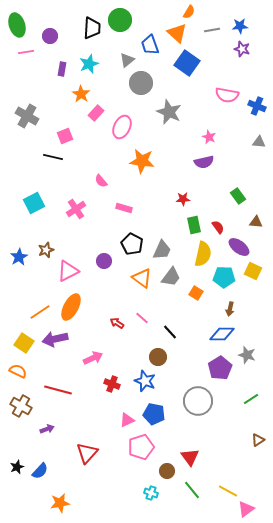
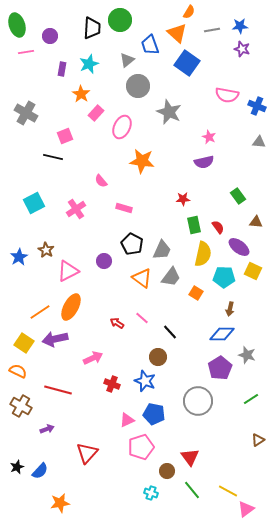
gray circle at (141, 83): moved 3 px left, 3 px down
gray cross at (27, 116): moved 1 px left, 3 px up
brown star at (46, 250): rotated 21 degrees counterclockwise
